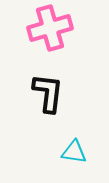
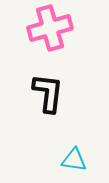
cyan triangle: moved 8 px down
